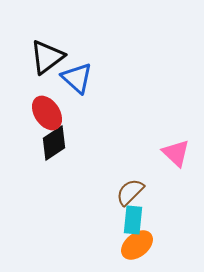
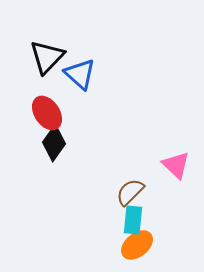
black triangle: rotated 9 degrees counterclockwise
blue triangle: moved 3 px right, 4 px up
black diamond: rotated 21 degrees counterclockwise
pink triangle: moved 12 px down
